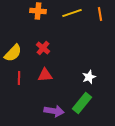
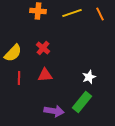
orange line: rotated 16 degrees counterclockwise
green rectangle: moved 1 px up
